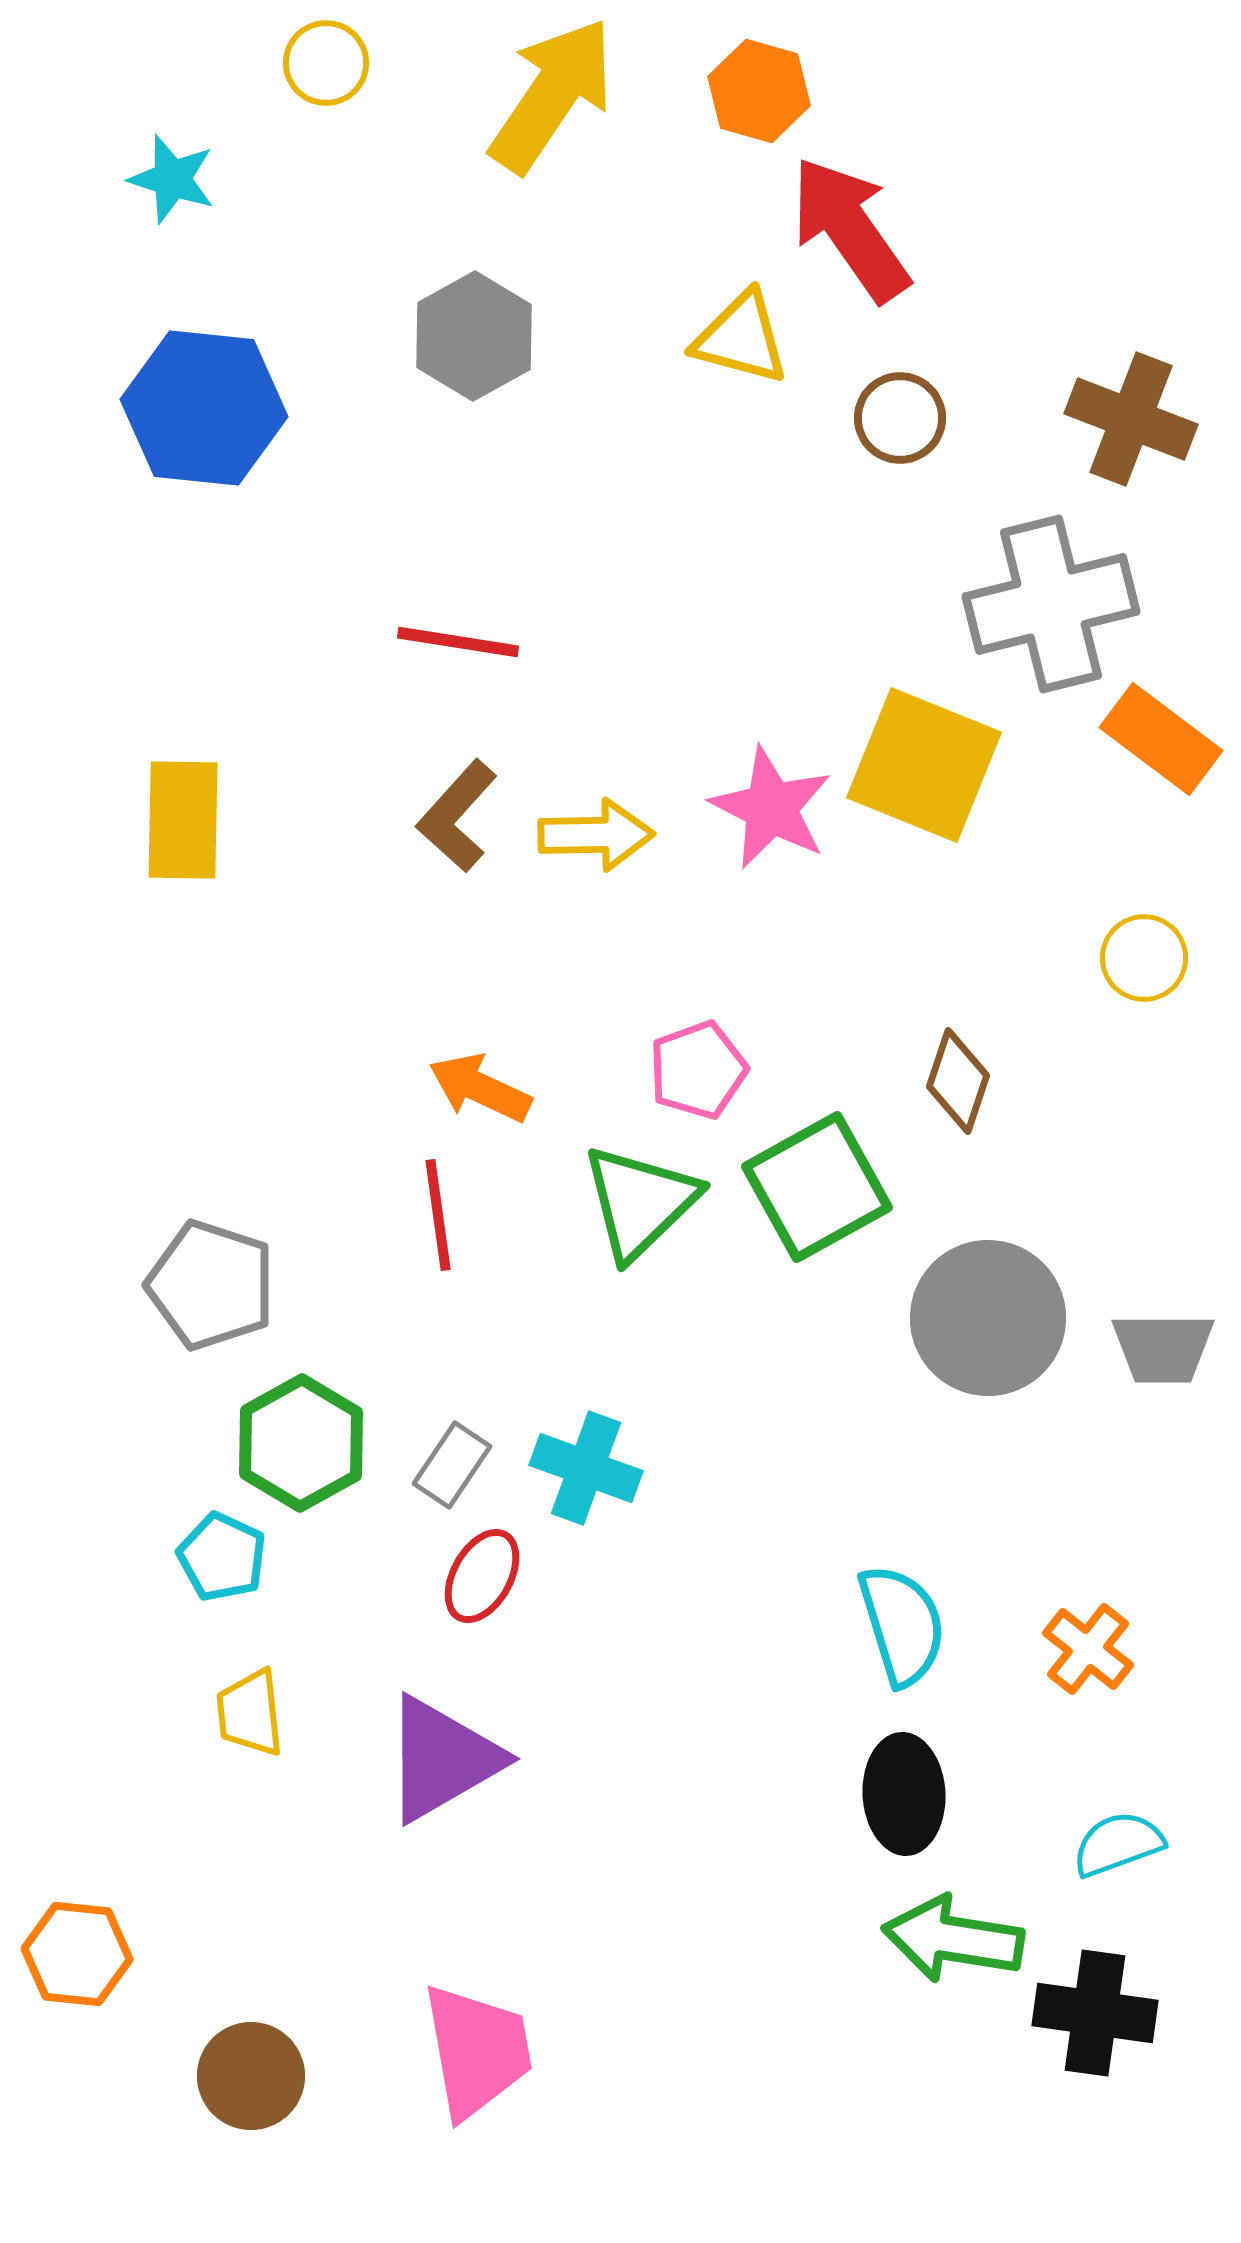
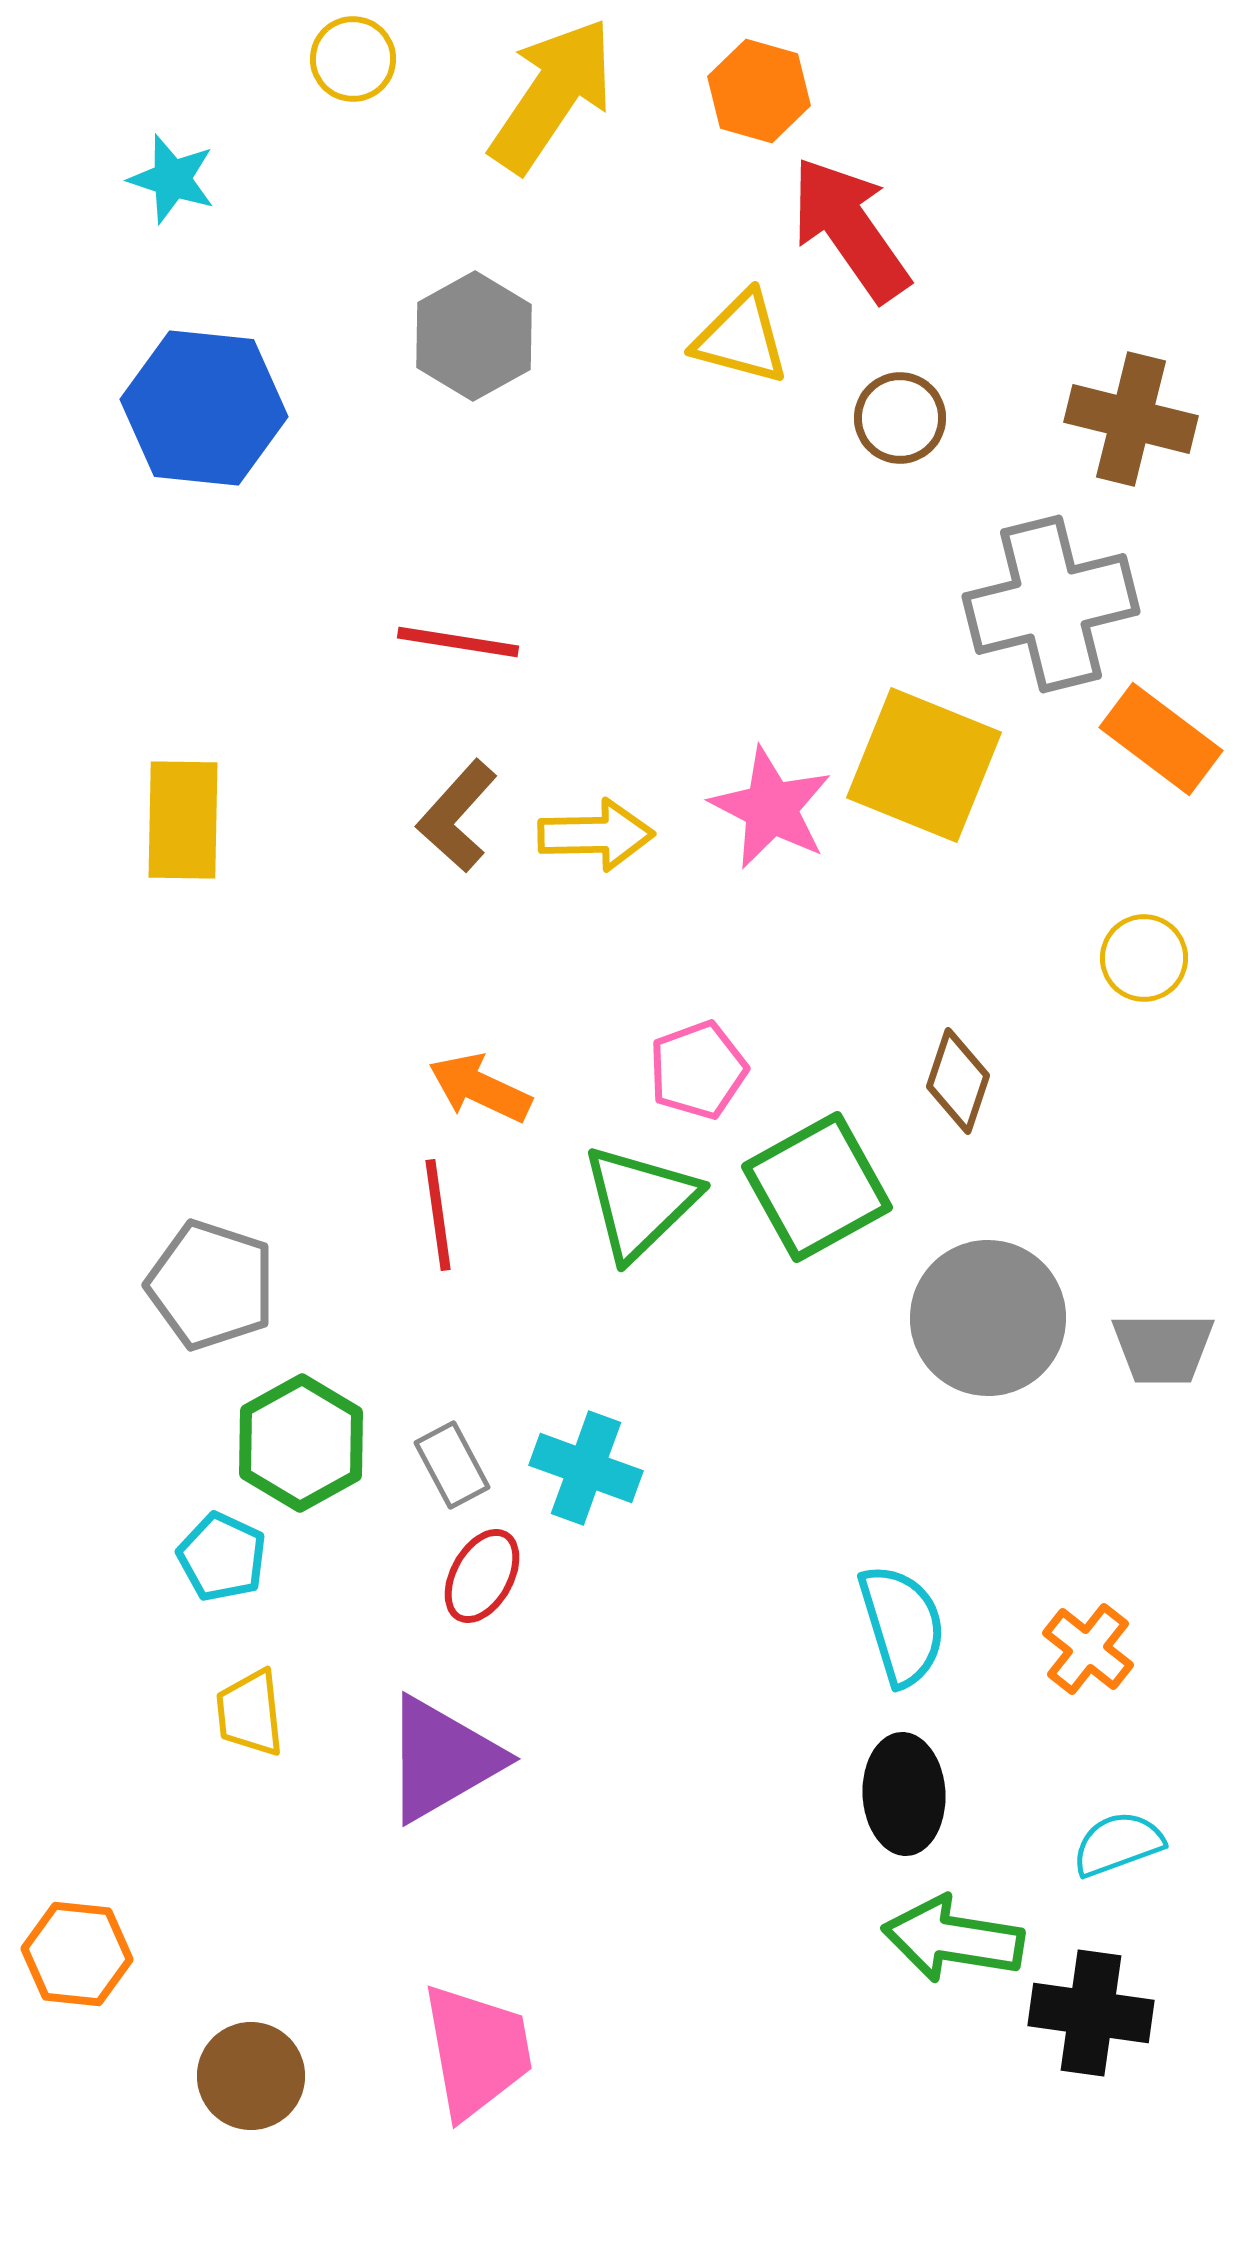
yellow circle at (326, 63): moved 27 px right, 4 px up
brown cross at (1131, 419): rotated 7 degrees counterclockwise
gray rectangle at (452, 1465): rotated 62 degrees counterclockwise
black cross at (1095, 2013): moved 4 px left
